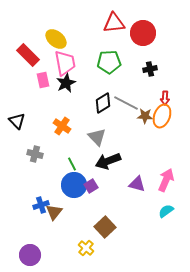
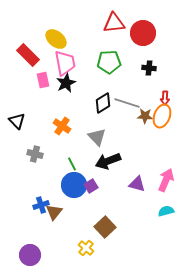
black cross: moved 1 px left, 1 px up; rotated 16 degrees clockwise
gray line: moved 1 px right; rotated 10 degrees counterclockwise
cyan semicircle: rotated 21 degrees clockwise
